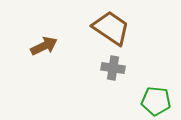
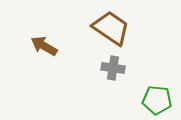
brown arrow: rotated 124 degrees counterclockwise
green pentagon: moved 1 px right, 1 px up
